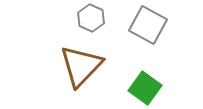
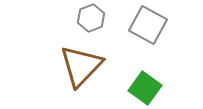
gray hexagon: rotated 16 degrees clockwise
